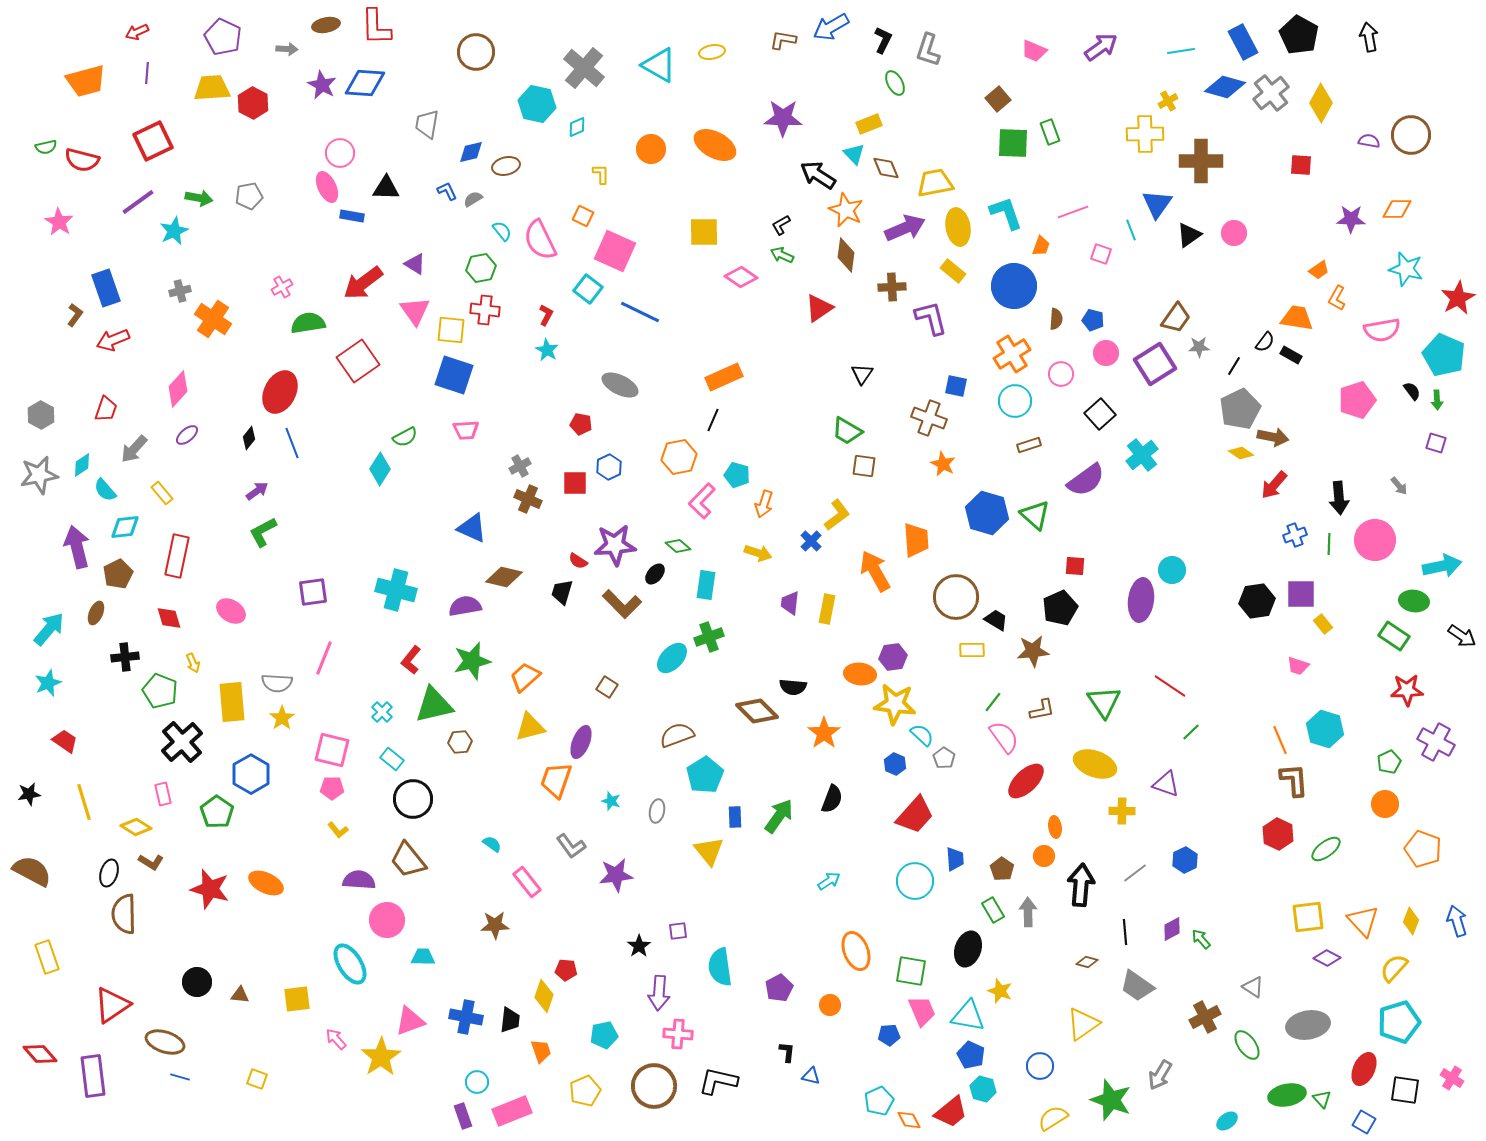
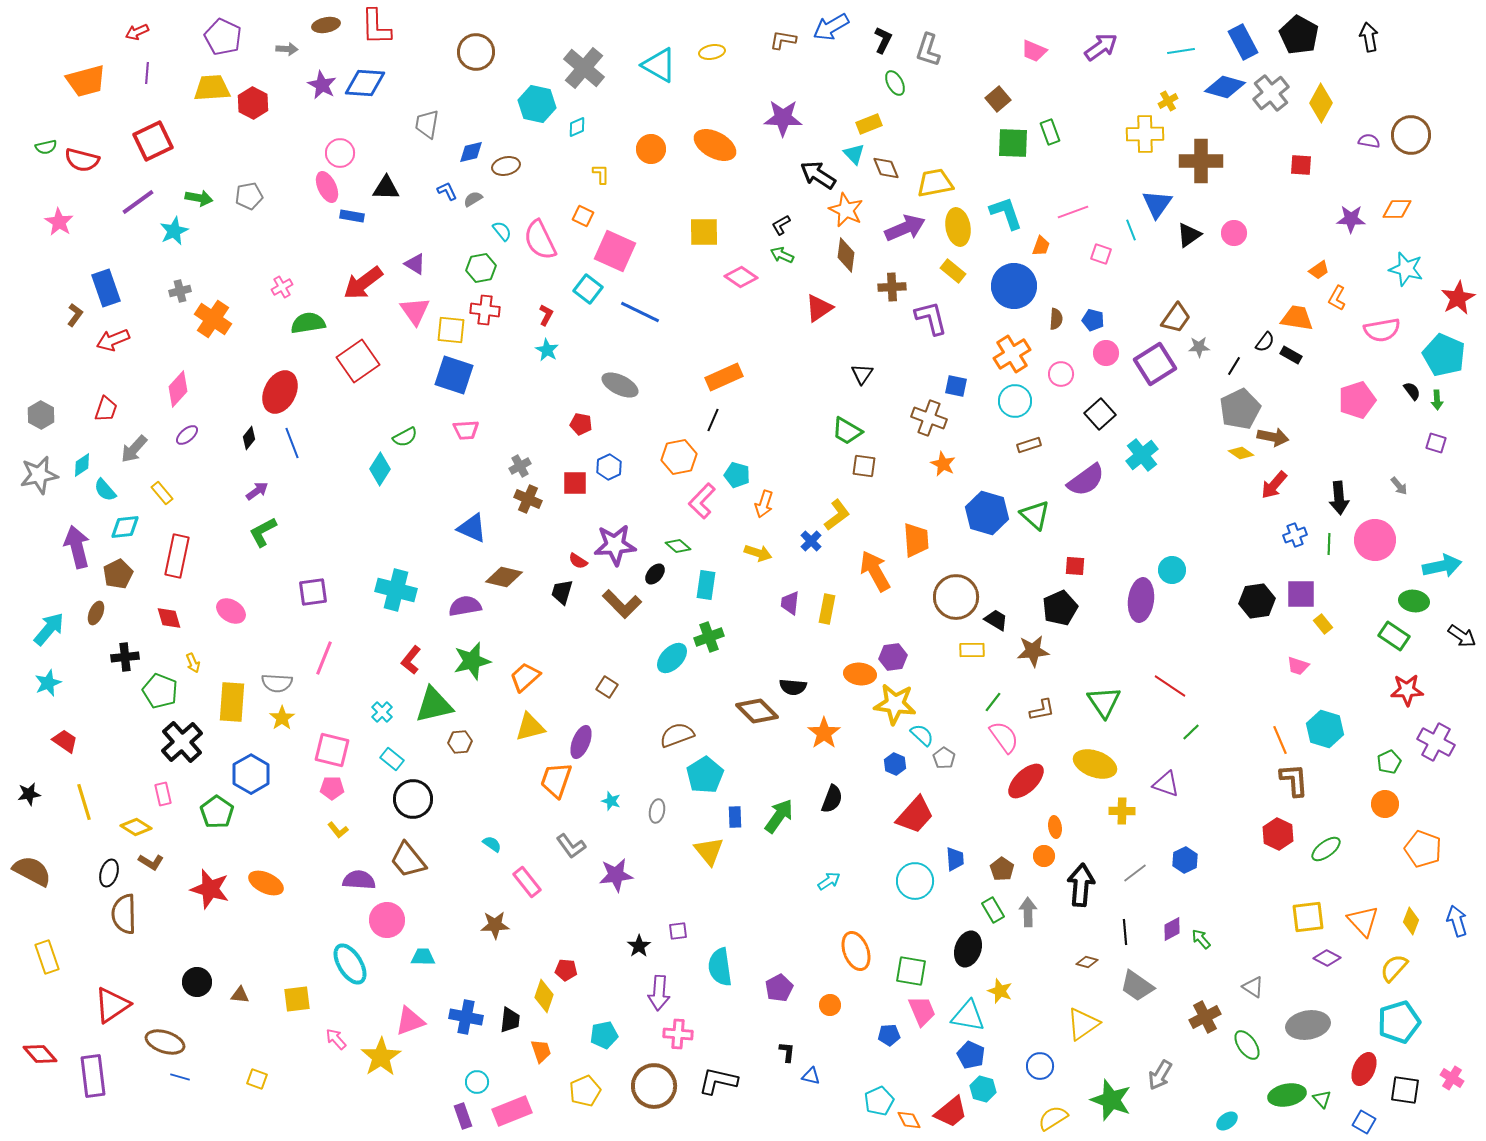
yellow rectangle at (232, 702): rotated 9 degrees clockwise
